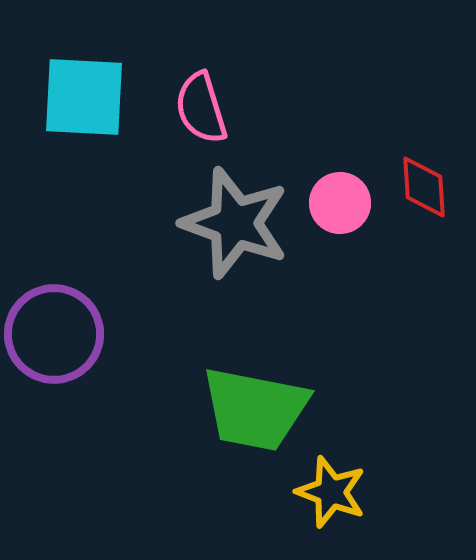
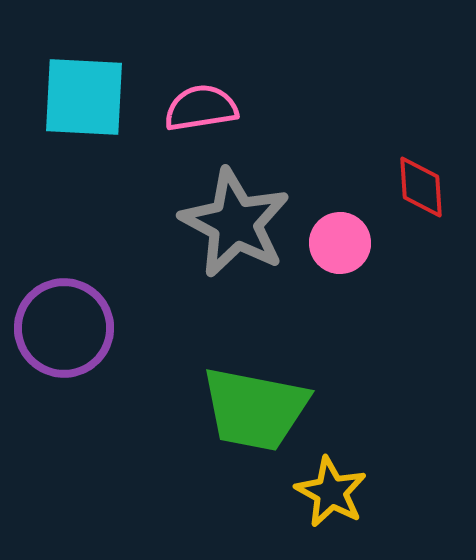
pink semicircle: rotated 98 degrees clockwise
red diamond: moved 3 px left
pink circle: moved 40 px down
gray star: rotated 8 degrees clockwise
purple circle: moved 10 px right, 6 px up
yellow star: rotated 8 degrees clockwise
